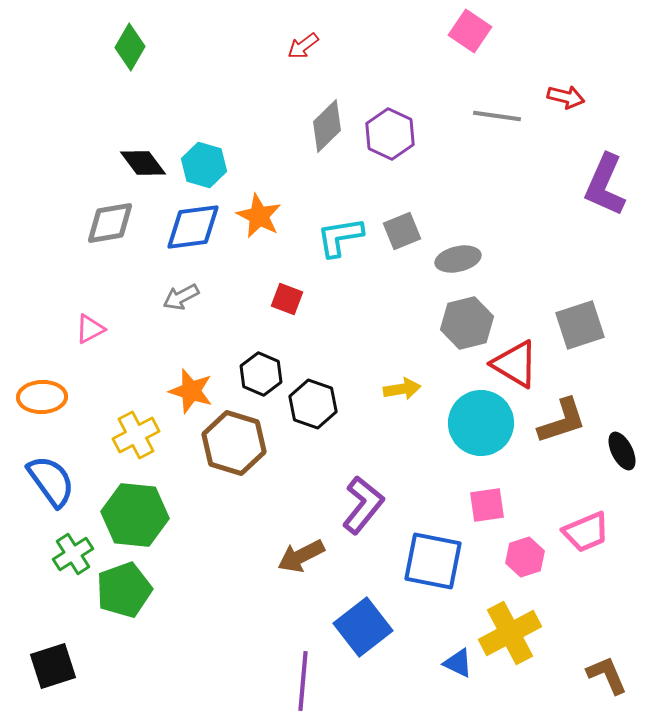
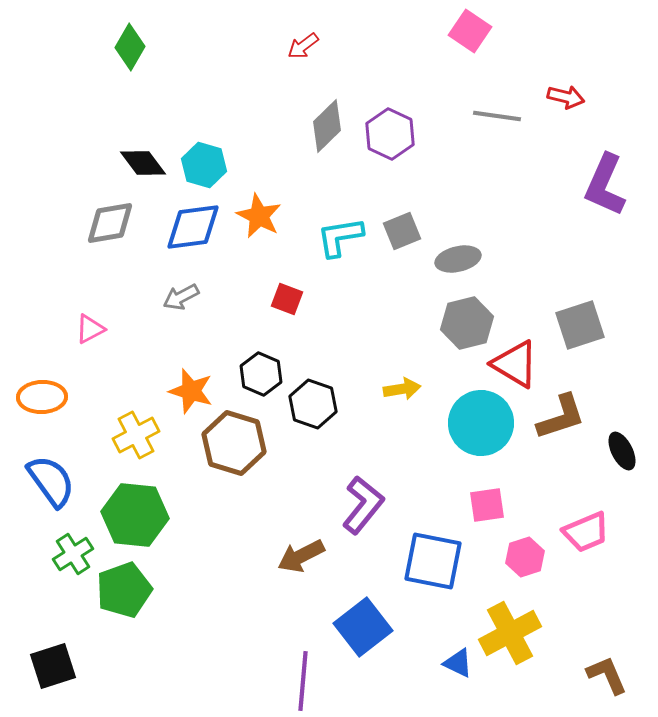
brown L-shape at (562, 421): moved 1 px left, 4 px up
